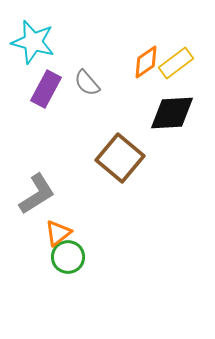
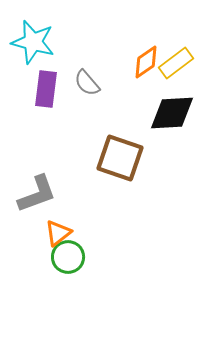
purple rectangle: rotated 21 degrees counterclockwise
brown square: rotated 21 degrees counterclockwise
gray L-shape: rotated 12 degrees clockwise
